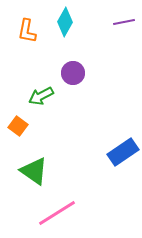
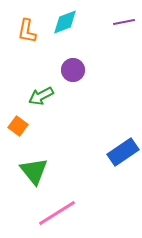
cyan diamond: rotated 40 degrees clockwise
purple circle: moved 3 px up
green triangle: rotated 16 degrees clockwise
